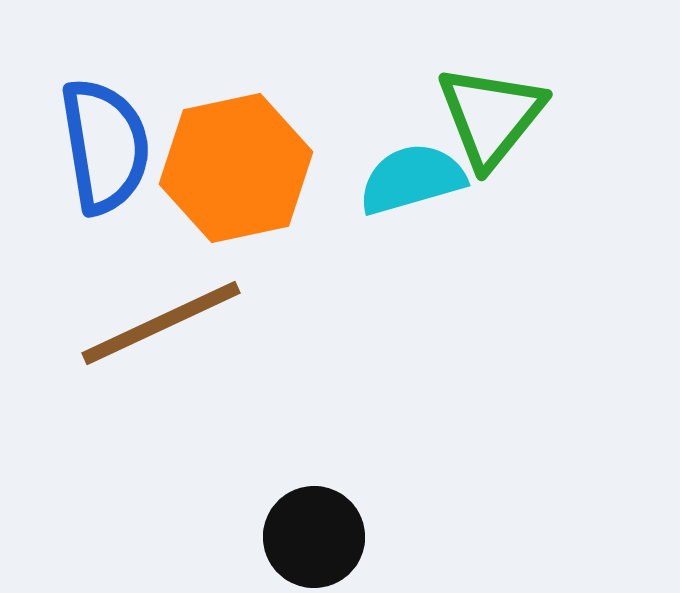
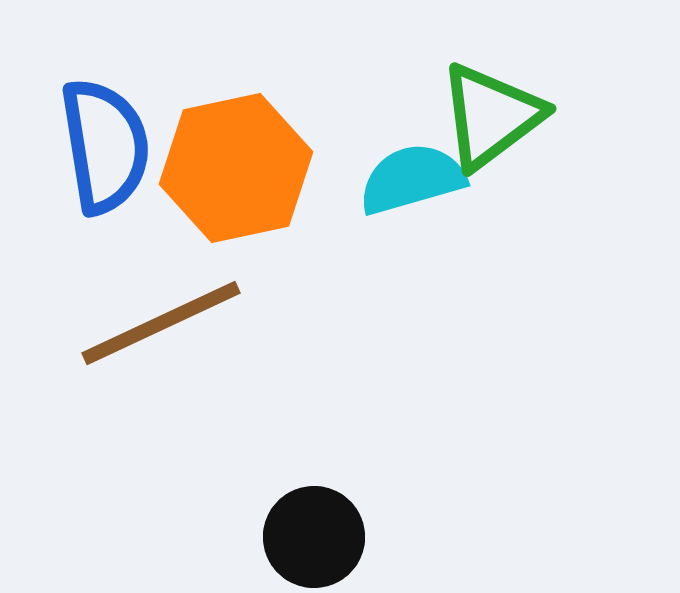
green triangle: rotated 14 degrees clockwise
